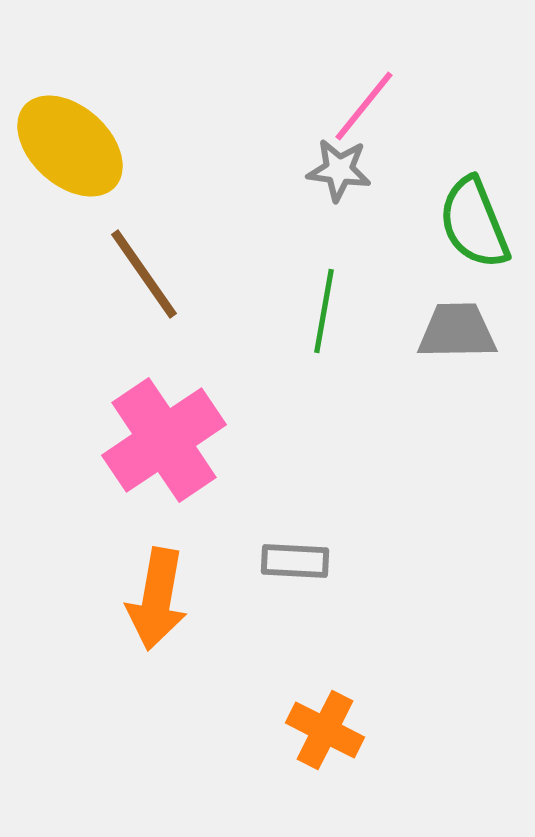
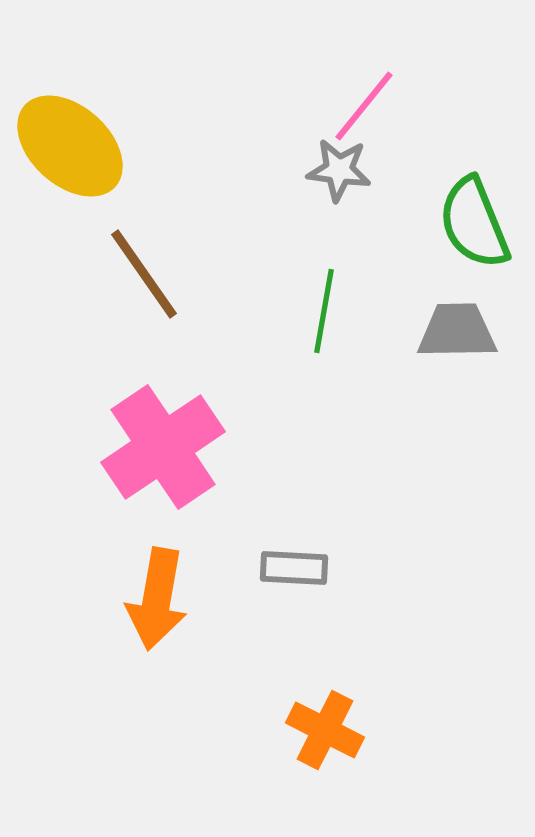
pink cross: moved 1 px left, 7 px down
gray rectangle: moved 1 px left, 7 px down
